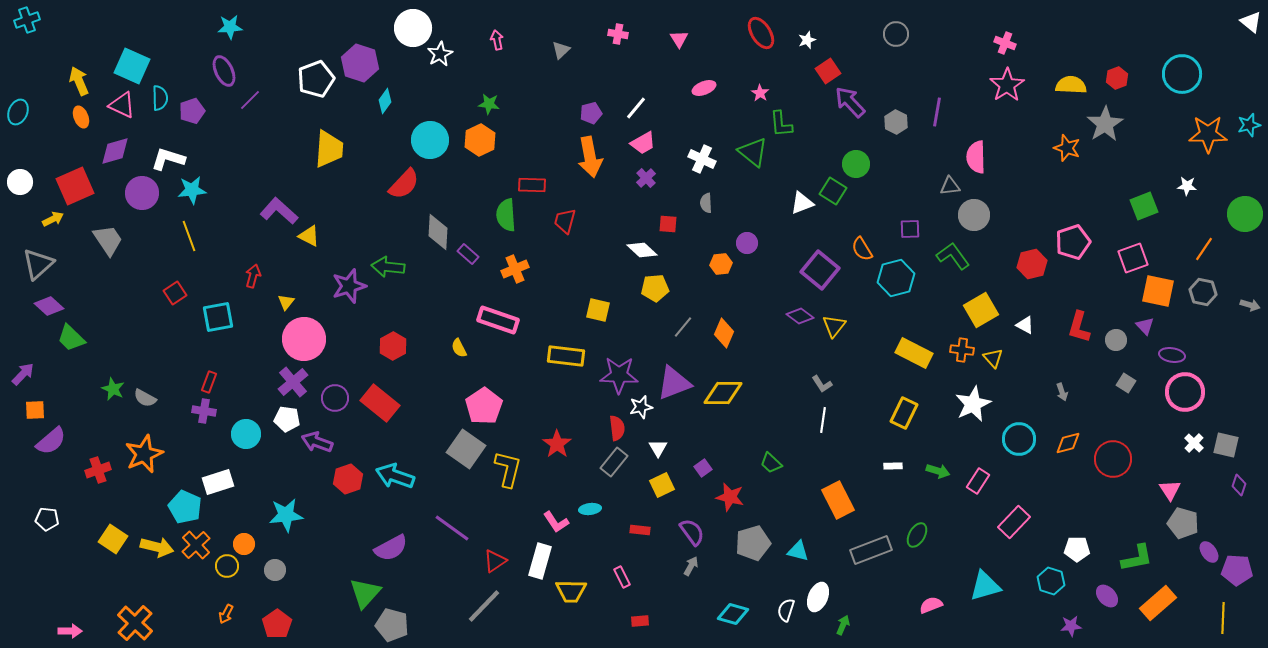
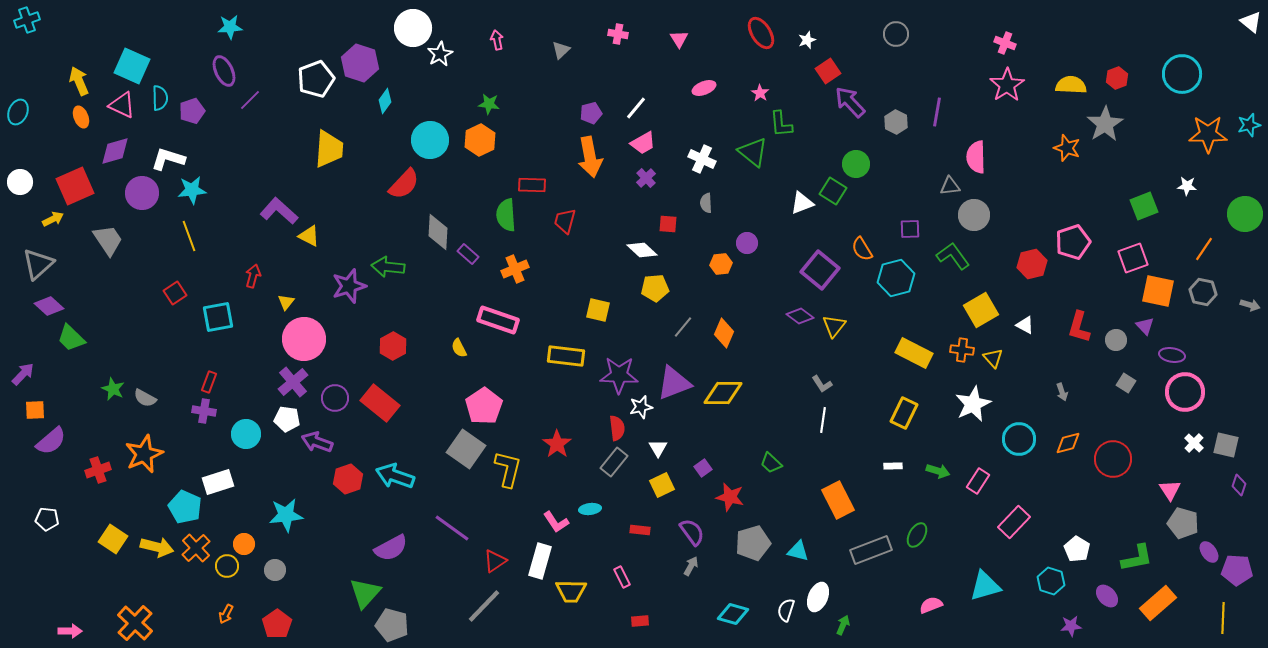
orange cross at (196, 545): moved 3 px down
white pentagon at (1077, 549): rotated 30 degrees clockwise
